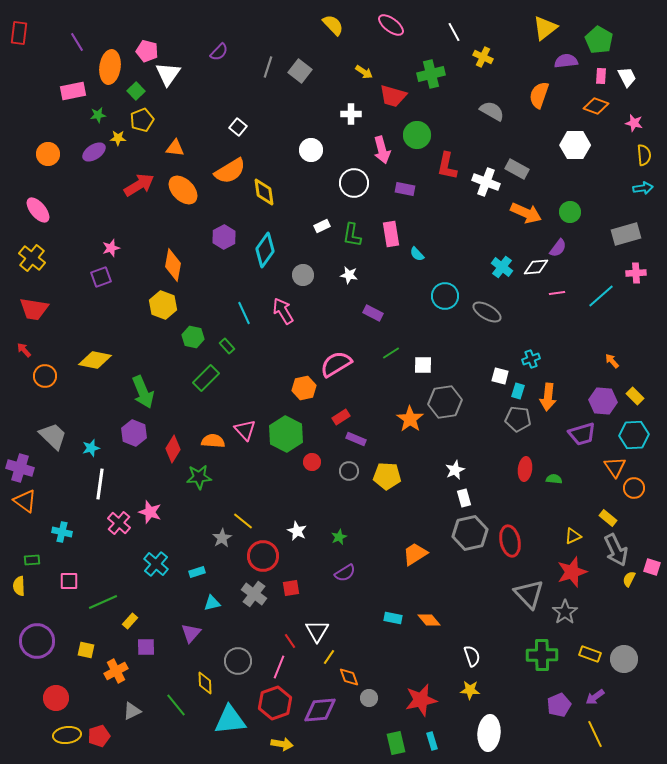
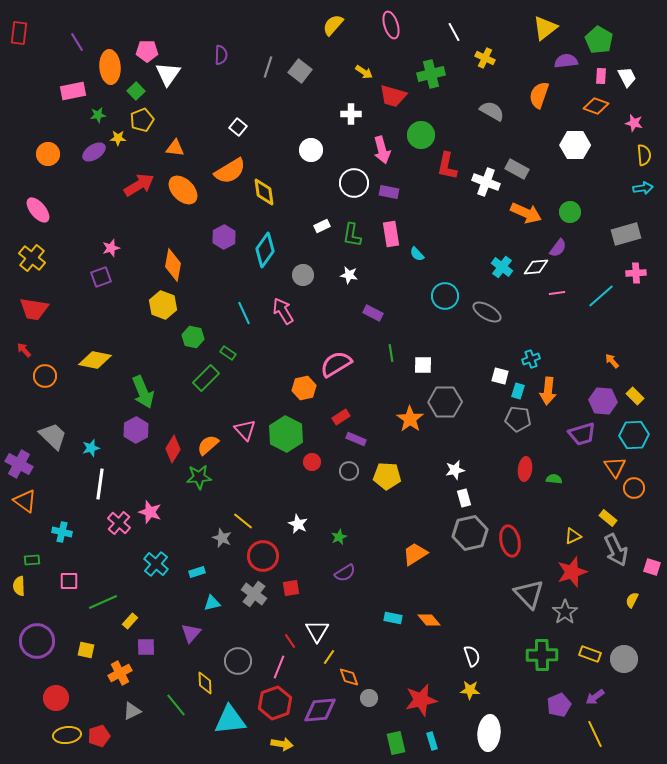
yellow semicircle at (333, 25): rotated 95 degrees counterclockwise
pink ellipse at (391, 25): rotated 36 degrees clockwise
pink pentagon at (147, 51): rotated 15 degrees counterclockwise
purple semicircle at (219, 52): moved 2 px right, 3 px down; rotated 42 degrees counterclockwise
yellow cross at (483, 57): moved 2 px right, 1 px down
orange ellipse at (110, 67): rotated 12 degrees counterclockwise
green circle at (417, 135): moved 4 px right
purple rectangle at (405, 189): moved 16 px left, 3 px down
green rectangle at (227, 346): moved 1 px right, 7 px down; rotated 14 degrees counterclockwise
green line at (391, 353): rotated 66 degrees counterclockwise
orange arrow at (548, 397): moved 6 px up
gray hexagon at (445, 402): rotated 8 degrees clockwise
purple hexagon at (134, 433): moved 2 px right, 3 px up; rotated 10 degrees clockwise
orange semicircle at (213, 441): moved 5 px left, 4 px down; rotated 45 degrees counterclockwise
purple cross at (20, 468): moved 1 px left, 4 px up; rotated 12 degrees clockwise
white star at (455, 470): rotated 12 degrees clockwise
white star at (297, 531): moved 1 px right, 7 px up
gray star at (222, 538): rotated 18 degrees counterclockwise
yellow semicircle at (629, 579): moved 3 px right, 21 px down
orange cross at (116, 671): moved 4 px right, 2 px down
